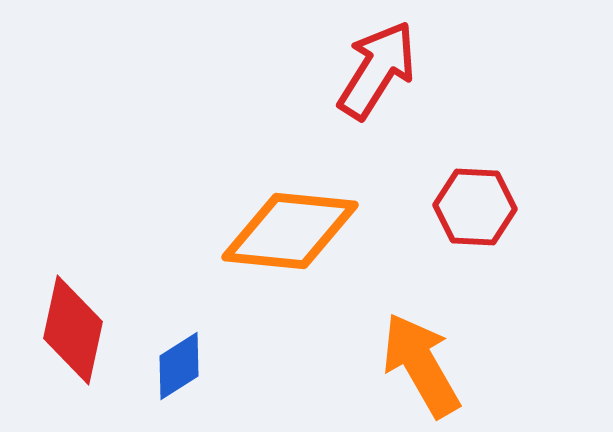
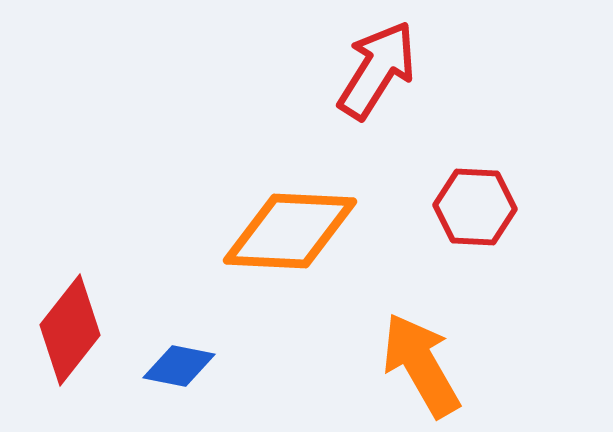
orange diamond: rotated 3 degrees counterclockwise
red diamond: moved 3 px left; rotated 26 degrees clockwise
blue diamond: rotated 44 degrees clockwise
